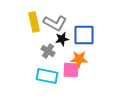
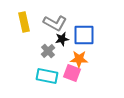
yellow rectangle: moved 10 px left
gray cross: rotated 16 degrees clockwise
pink square: moved 1 px right, 3 px down; rotated 18 degrees clockwise
